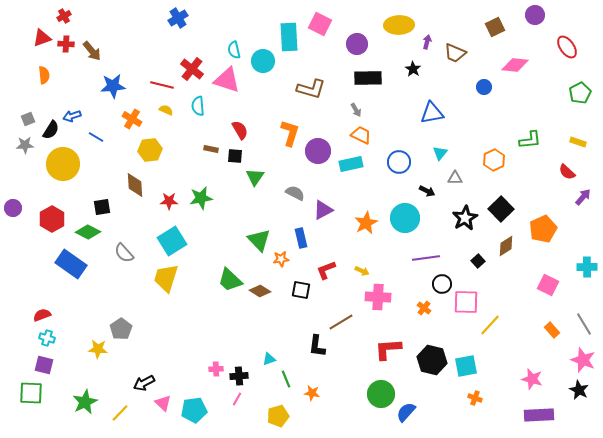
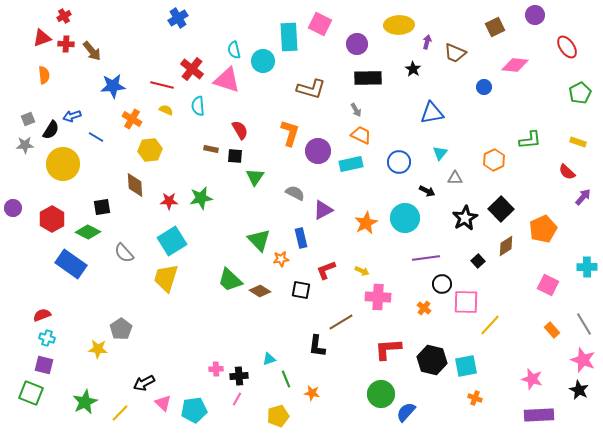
green square at (31, 393): rotated 20 degrees clockwise
